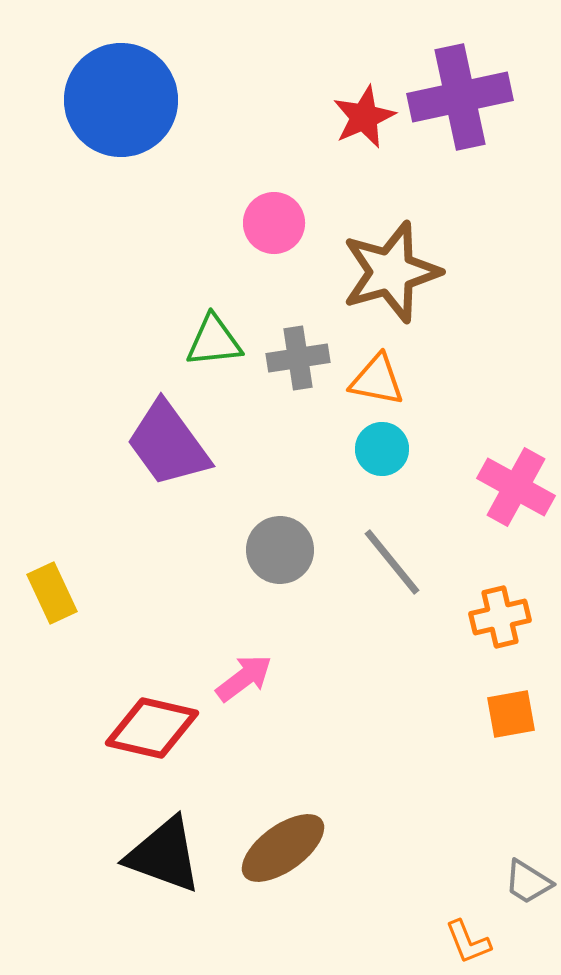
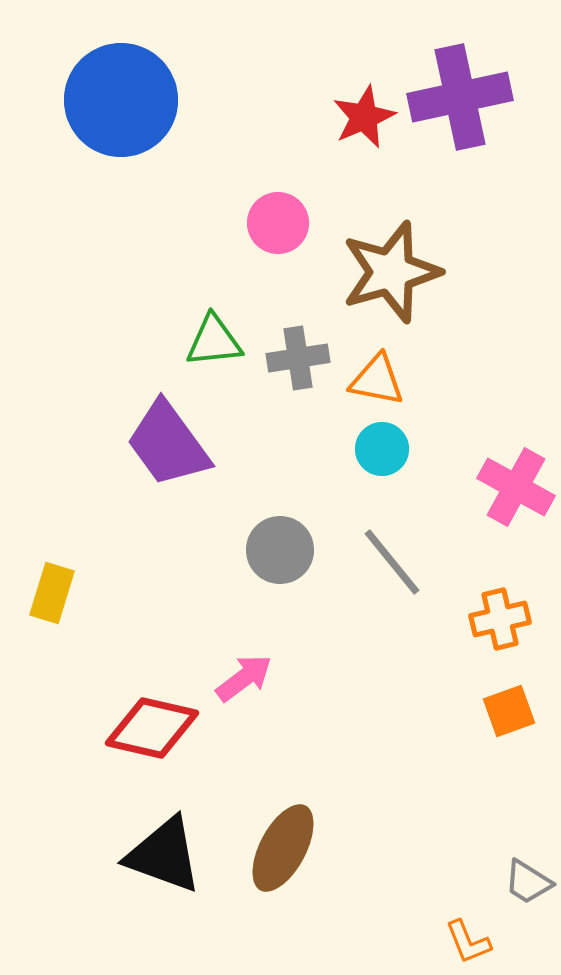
pink circle: moved 4 px right
yellow rectangle: rotated 42 degrees clockwise
orange cross: moved 2 px down
orange square: moved 2 px left, 3 px up; rotated 10 degrees counterclockwise
brown ellipse: rotated 26 degrees counterclockwise
